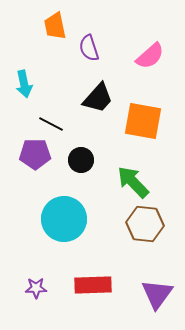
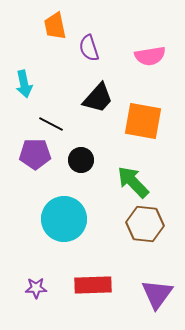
pink semicircle: rotated 32 degrees clockwise
